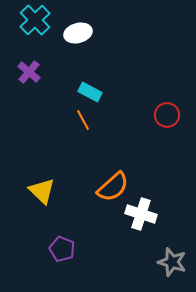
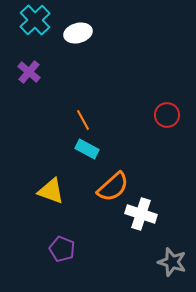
cyan rectangle: moved 3 px left, 57 px down
yellow triangle: moved 9 px right; rotated 24 degrees counterclockwise
